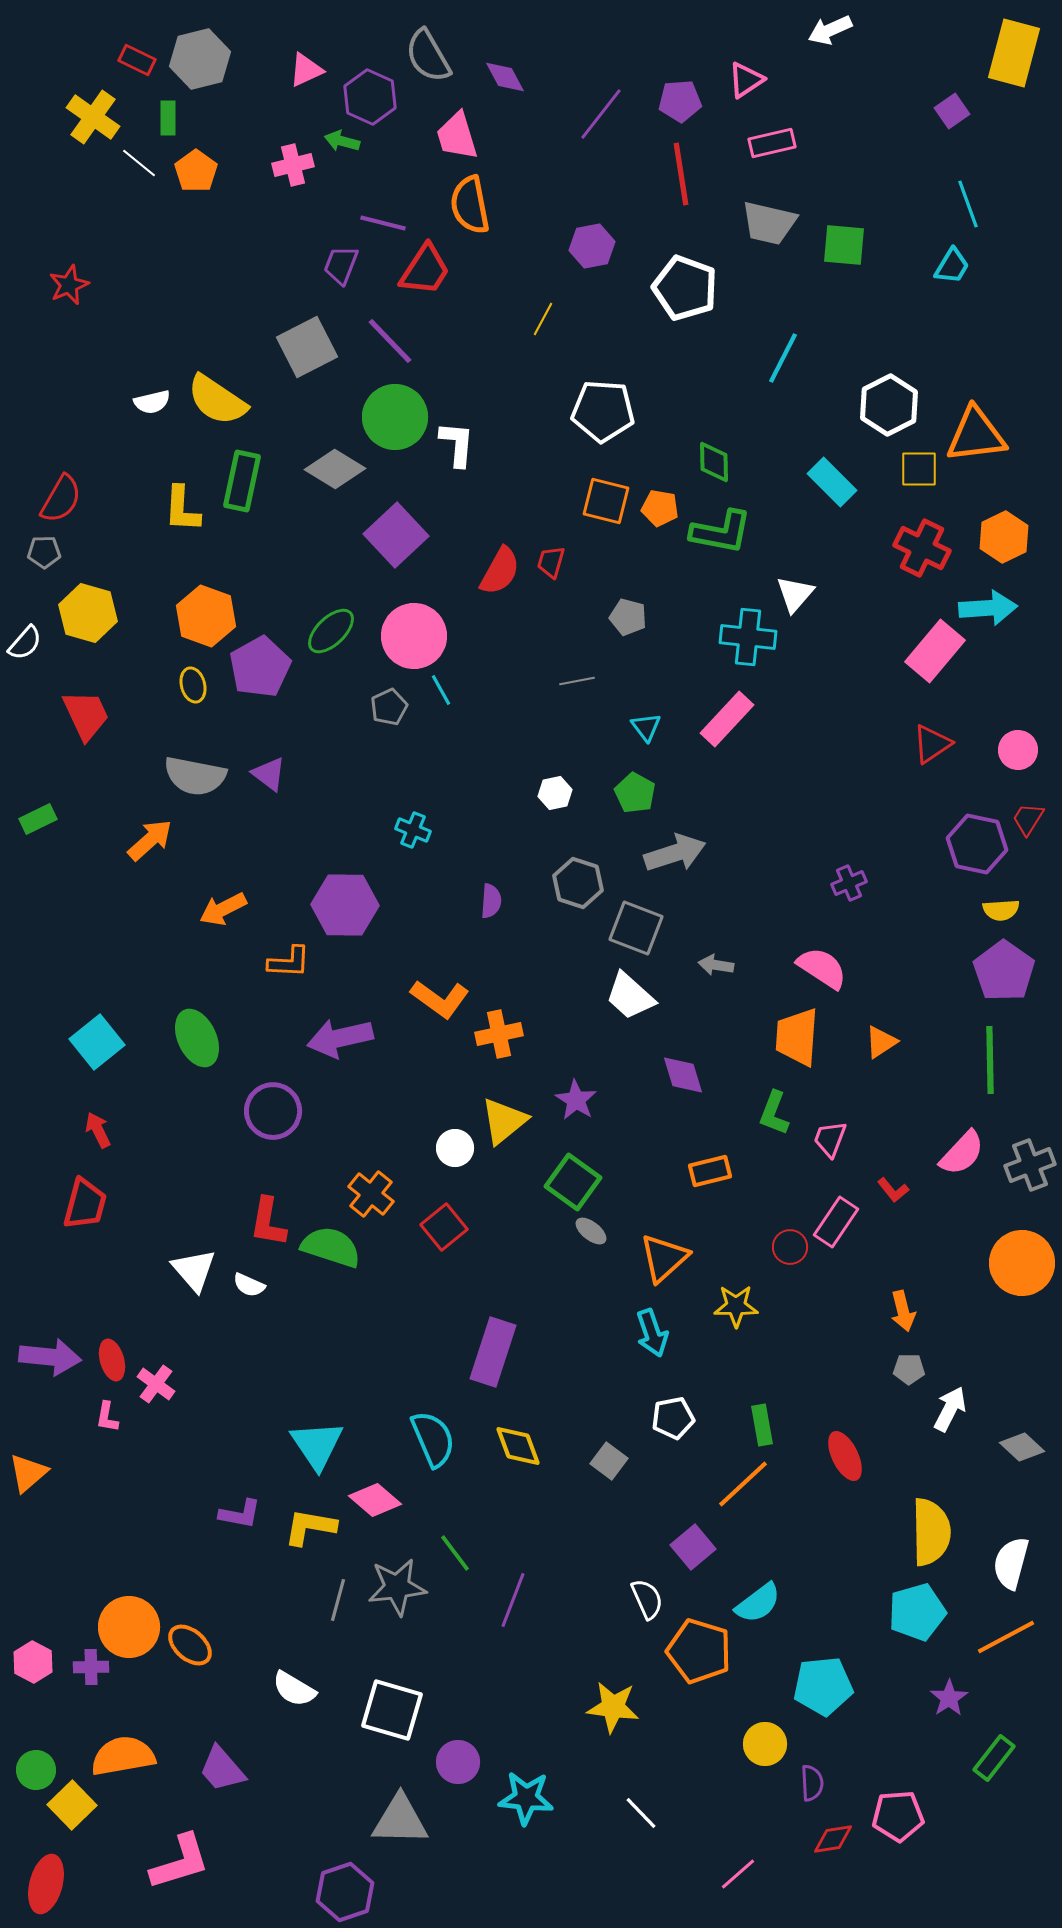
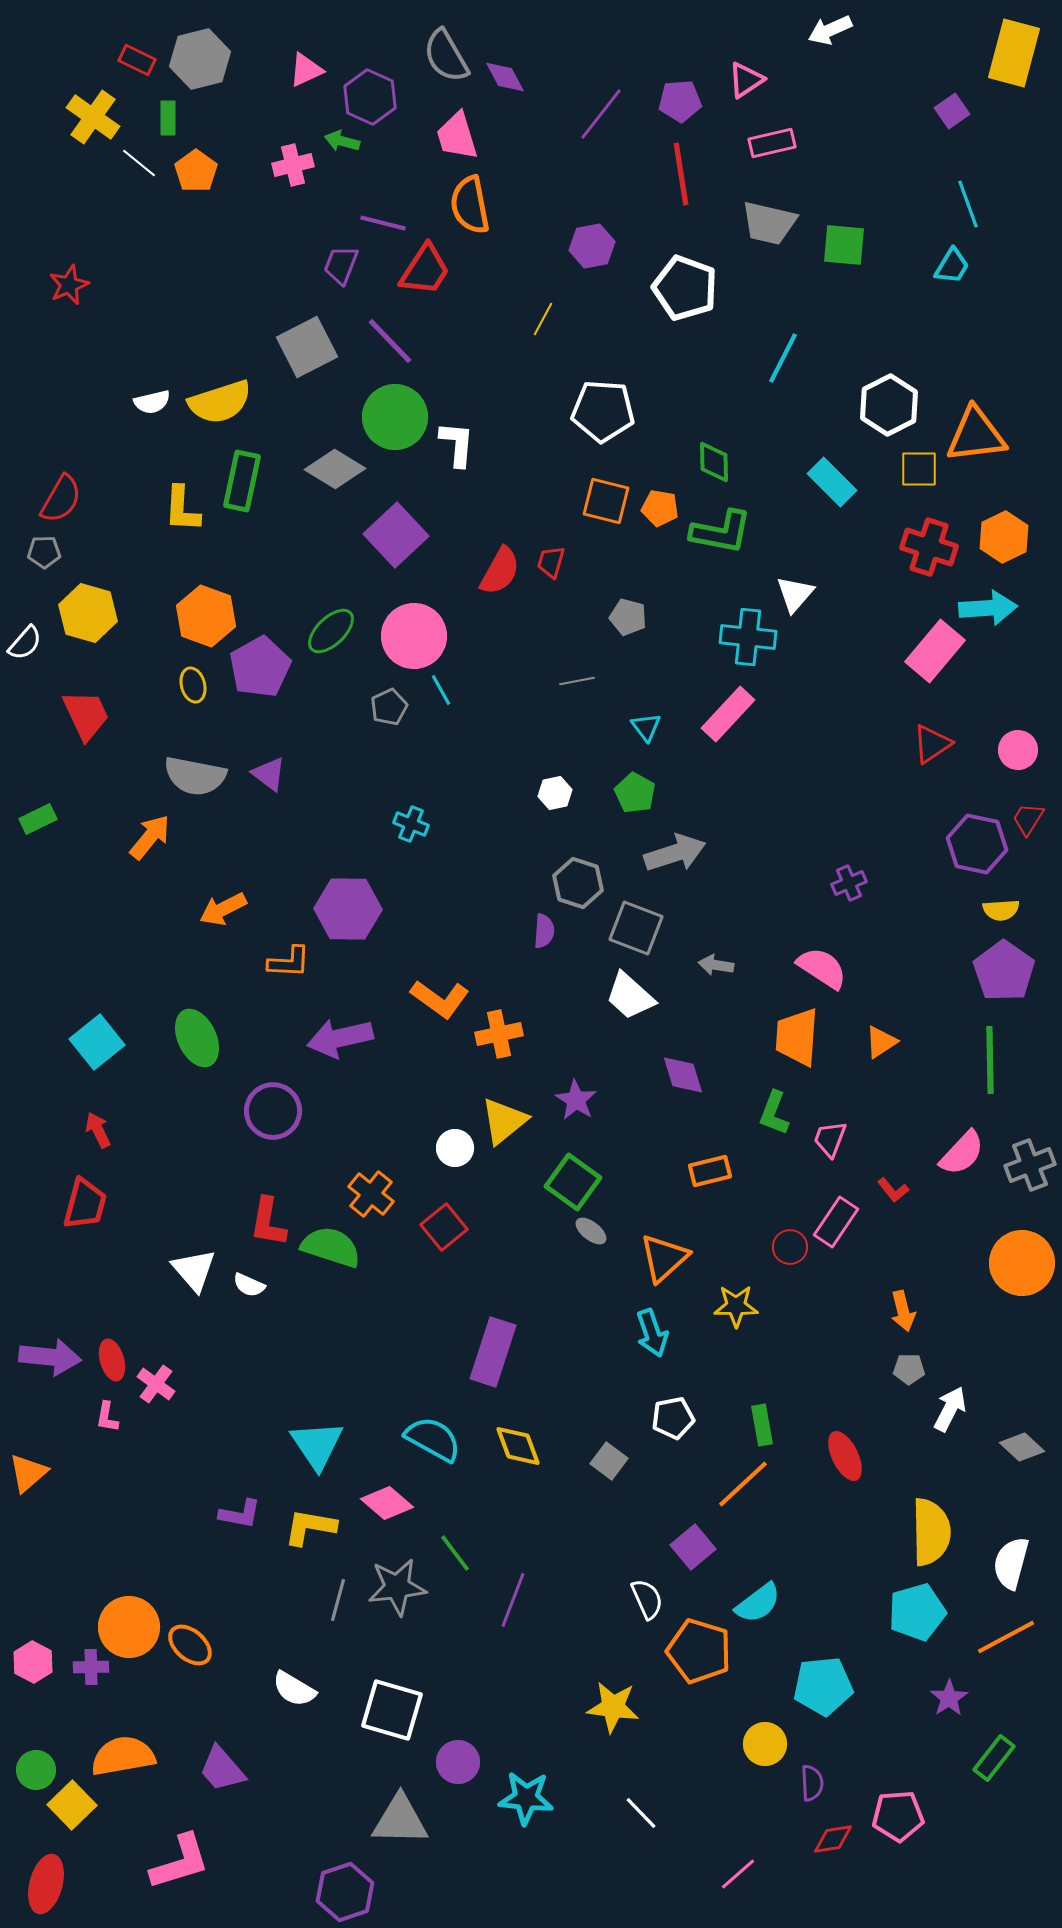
gray semicircle at (428, 56): moved 18 px right
yellow semicircle at (217, 400): moved 3 px right, 2 px down; rotated 52 degrees counterclockwise
red cross at (922, 548): moved 7 px right, 1 px up; rotated 8 degrees counterclockwise
pink rectangle at (727, 719): moved 1 px right, 5 px up
cyan cross at (413, 830): moved 2 px left, 6 px up
orange arrow at (150, 840): moved 3 px up; rotated 9 degrees counterclockwise
purple semicircle at (491, 901): moved 53 px right, 30 px down
purple hexagon at (345, 905): moved 3 px right, 4 px down
cyan semicircle at (433, 1439): rotated 38 degrees counterclockwise
pink diamond at (375, 1500): moved 12 px right, 3 px down
